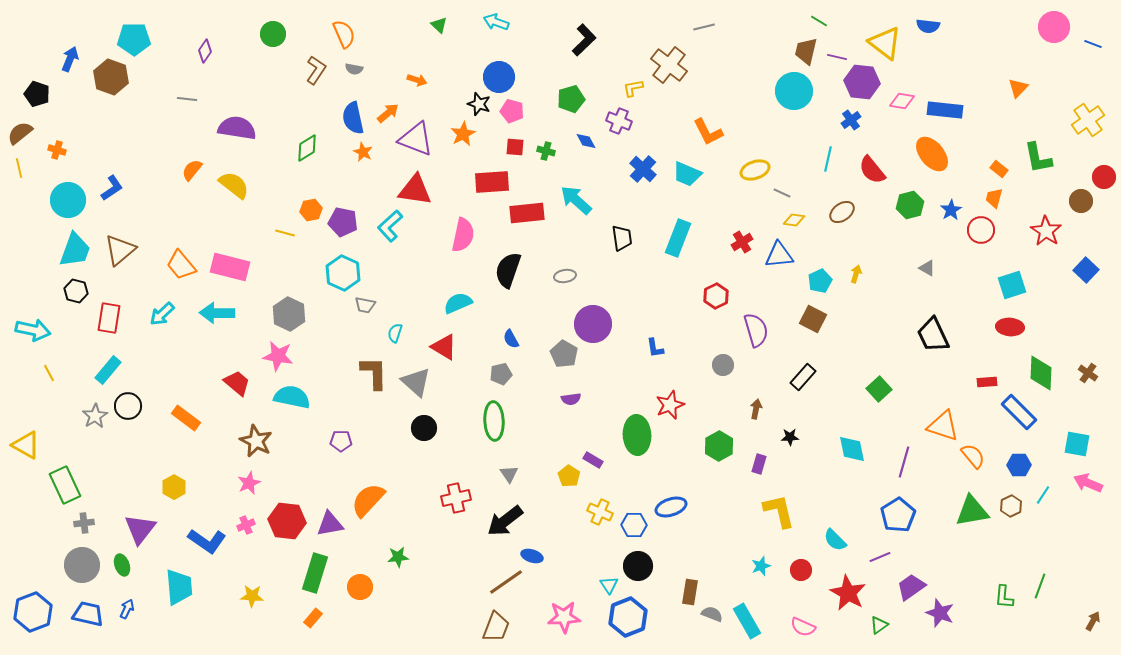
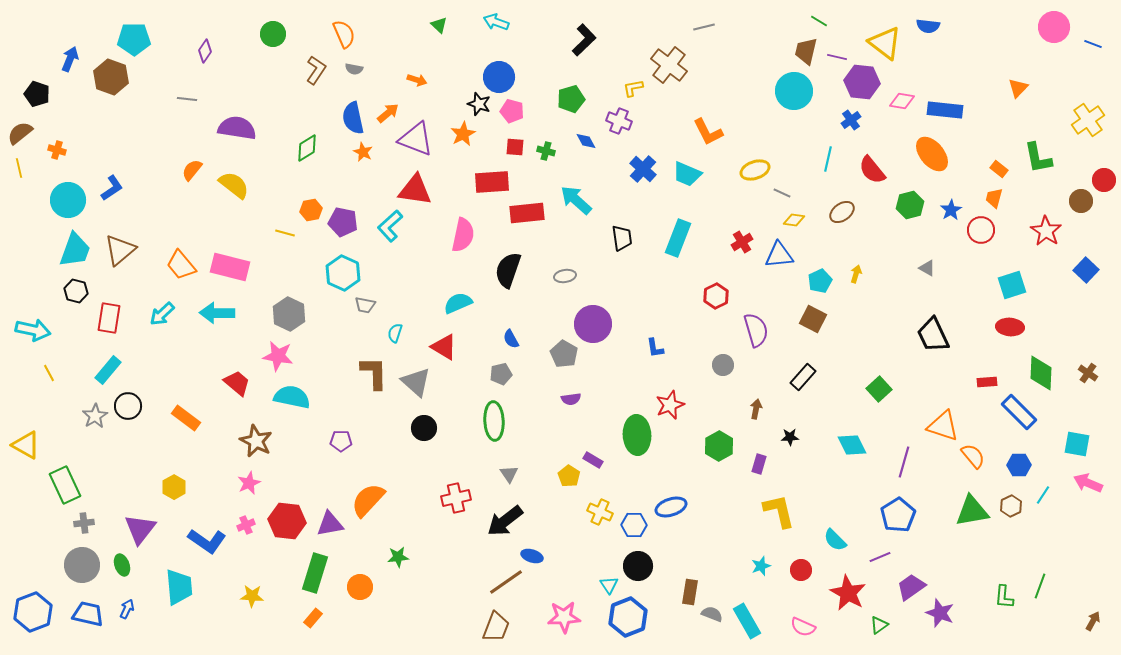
red circle at (1104, 177): moved 3 px down
cyan diamond at (852, 449): moved 4 px up; rotated 16 degrees counterclockwise
